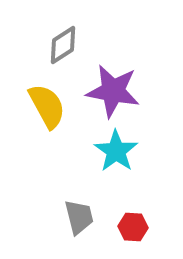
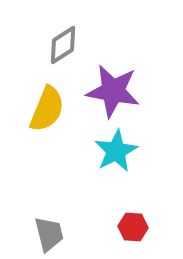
yellow semicircle: moved 3 px down; rotated 51 degrees clockwise
cyan star: rotated 9 degrees clockwise
gray trapezoid: moved 30 px left, 17 px down
